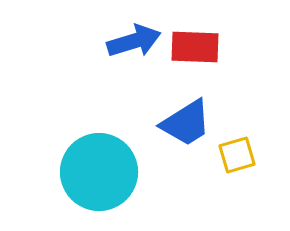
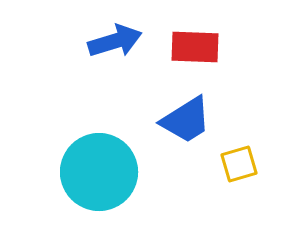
blue arrow: moved 19 px left
blue trapezoid: moved 3 px up
yellow square: moved 2 px right, 9 px down
